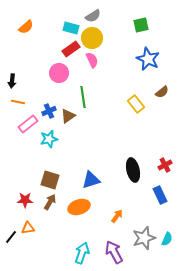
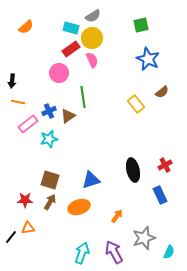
cyan semicircle: moved 2 px right, 13 px down
